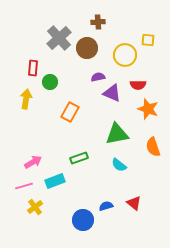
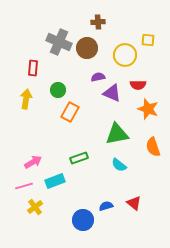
gray cross: moved 4 px down; rotated 25 degrees counterclockwise
green circle: moved 8 px right, 8 px down
